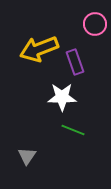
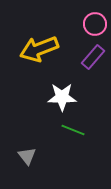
purple rectangle: moved 18 px right, 5 px up; rotated 60 degrees clockwise
gray triangle: rotated 12 degrees counterclockwise
